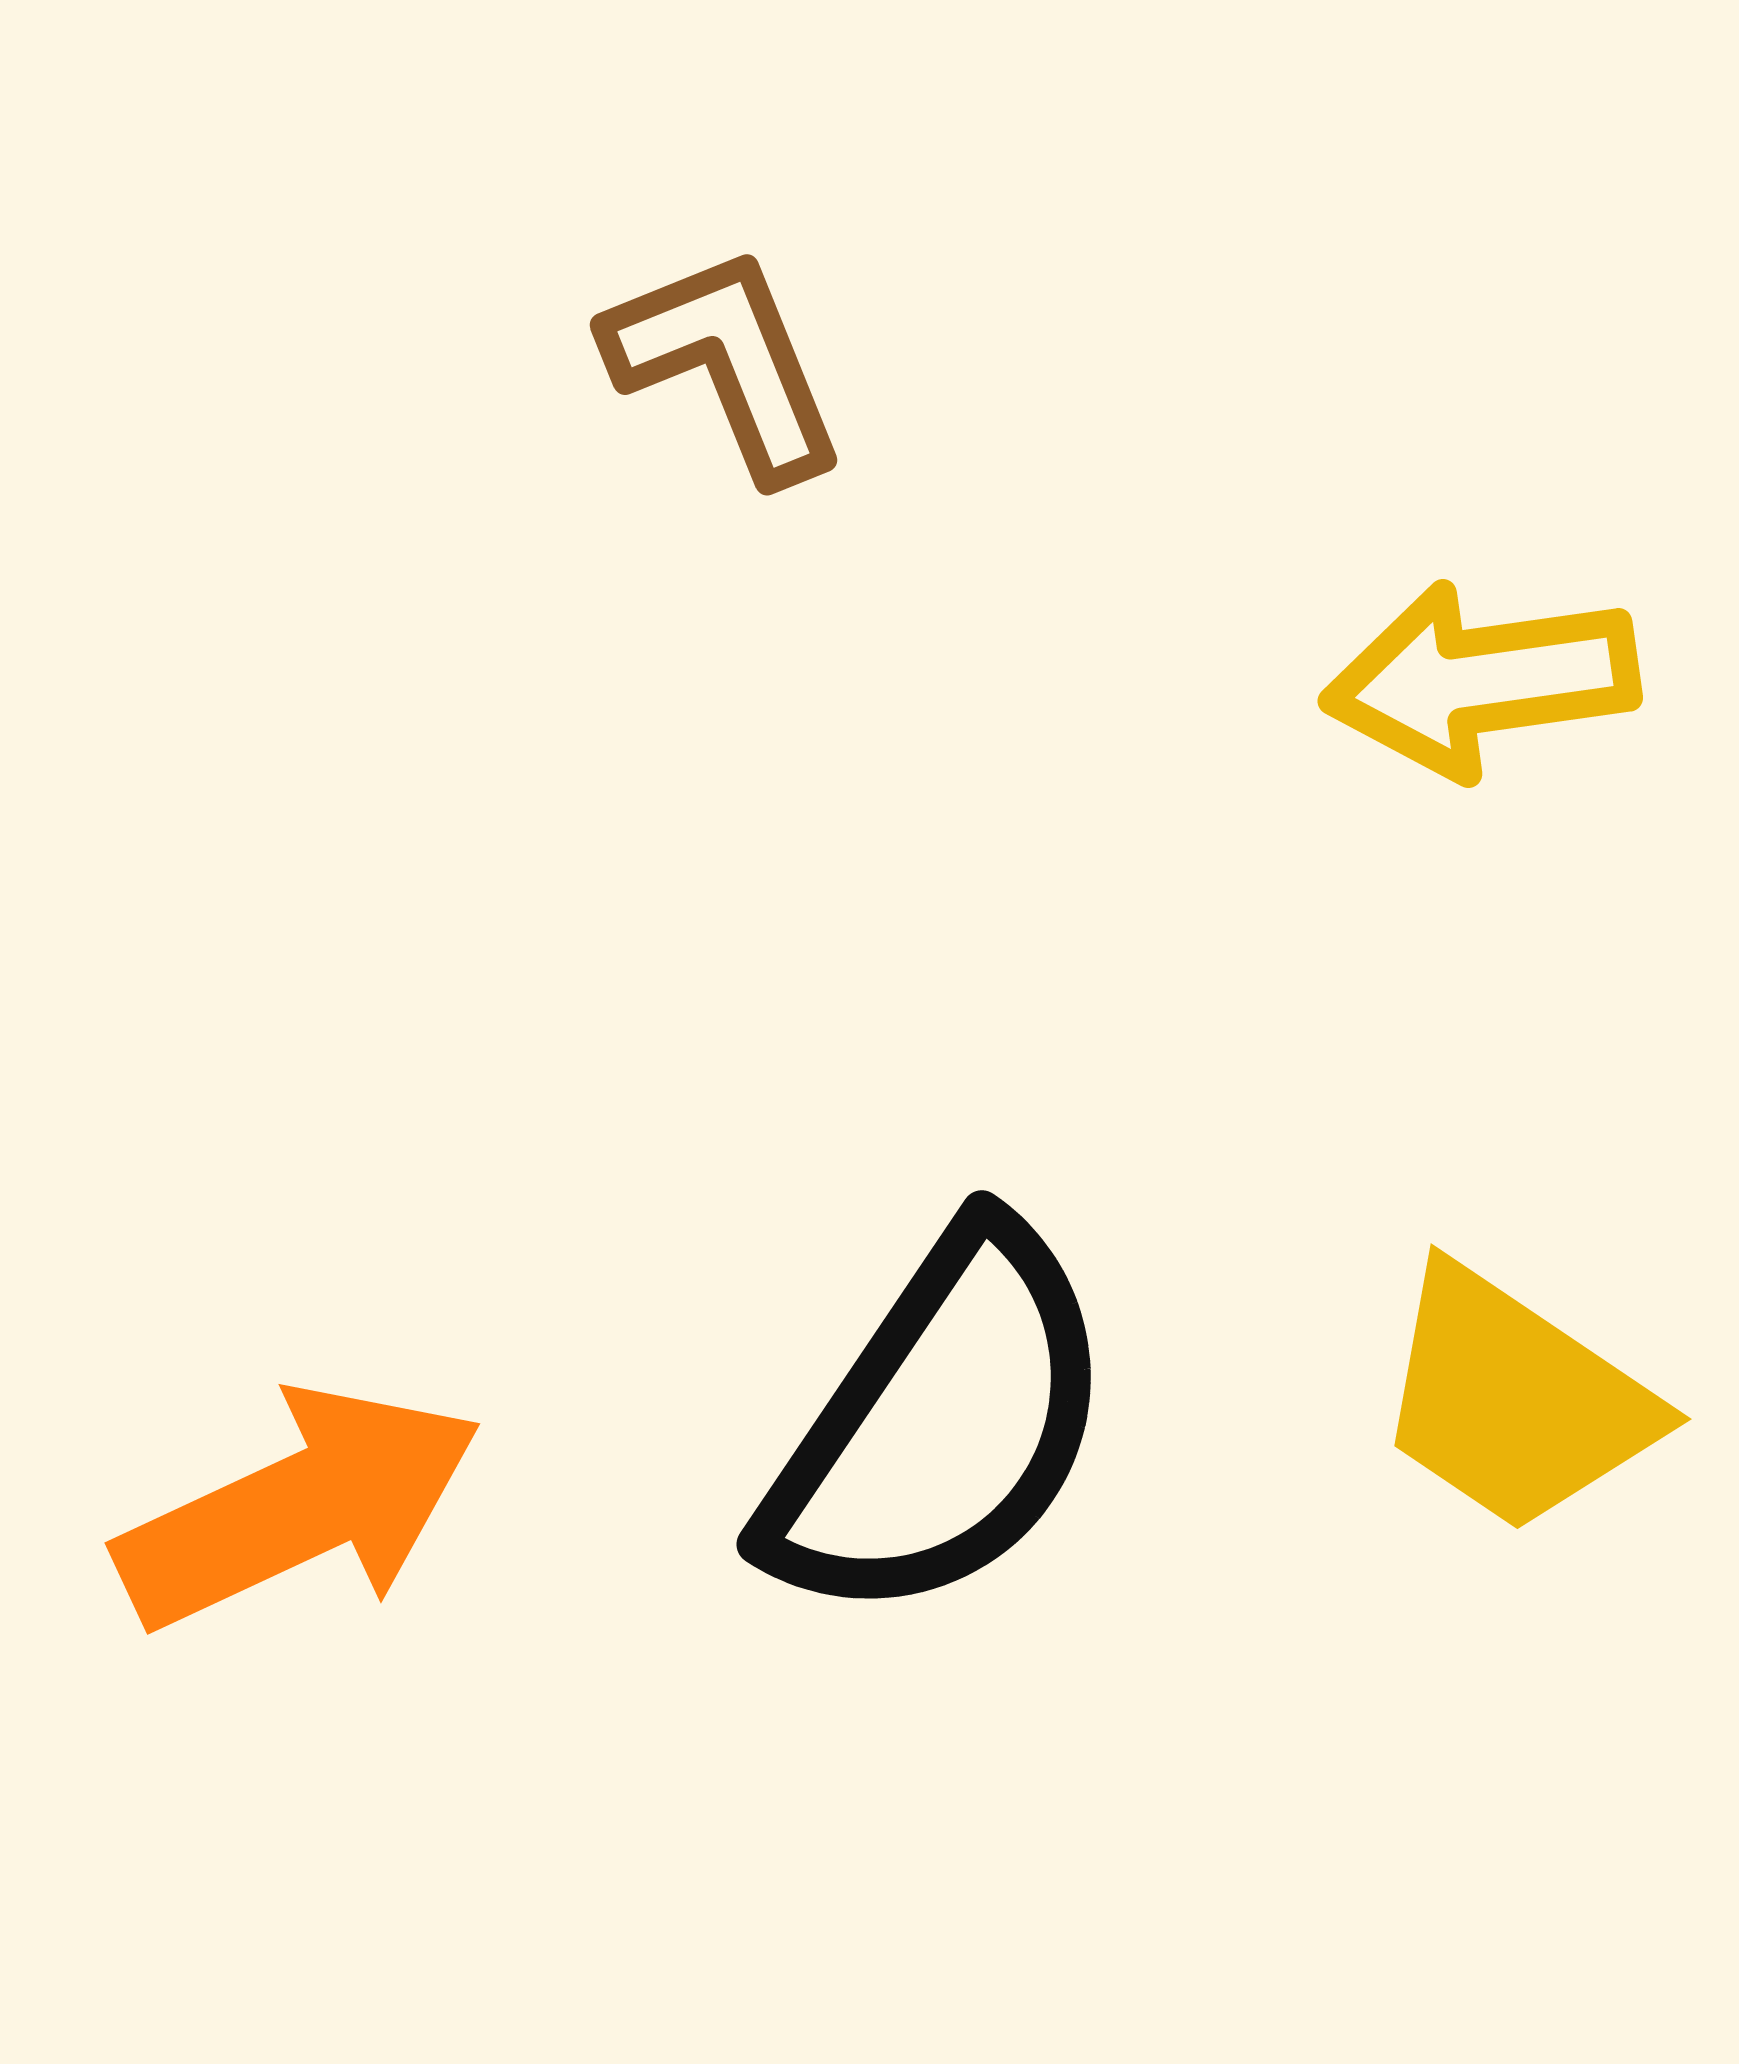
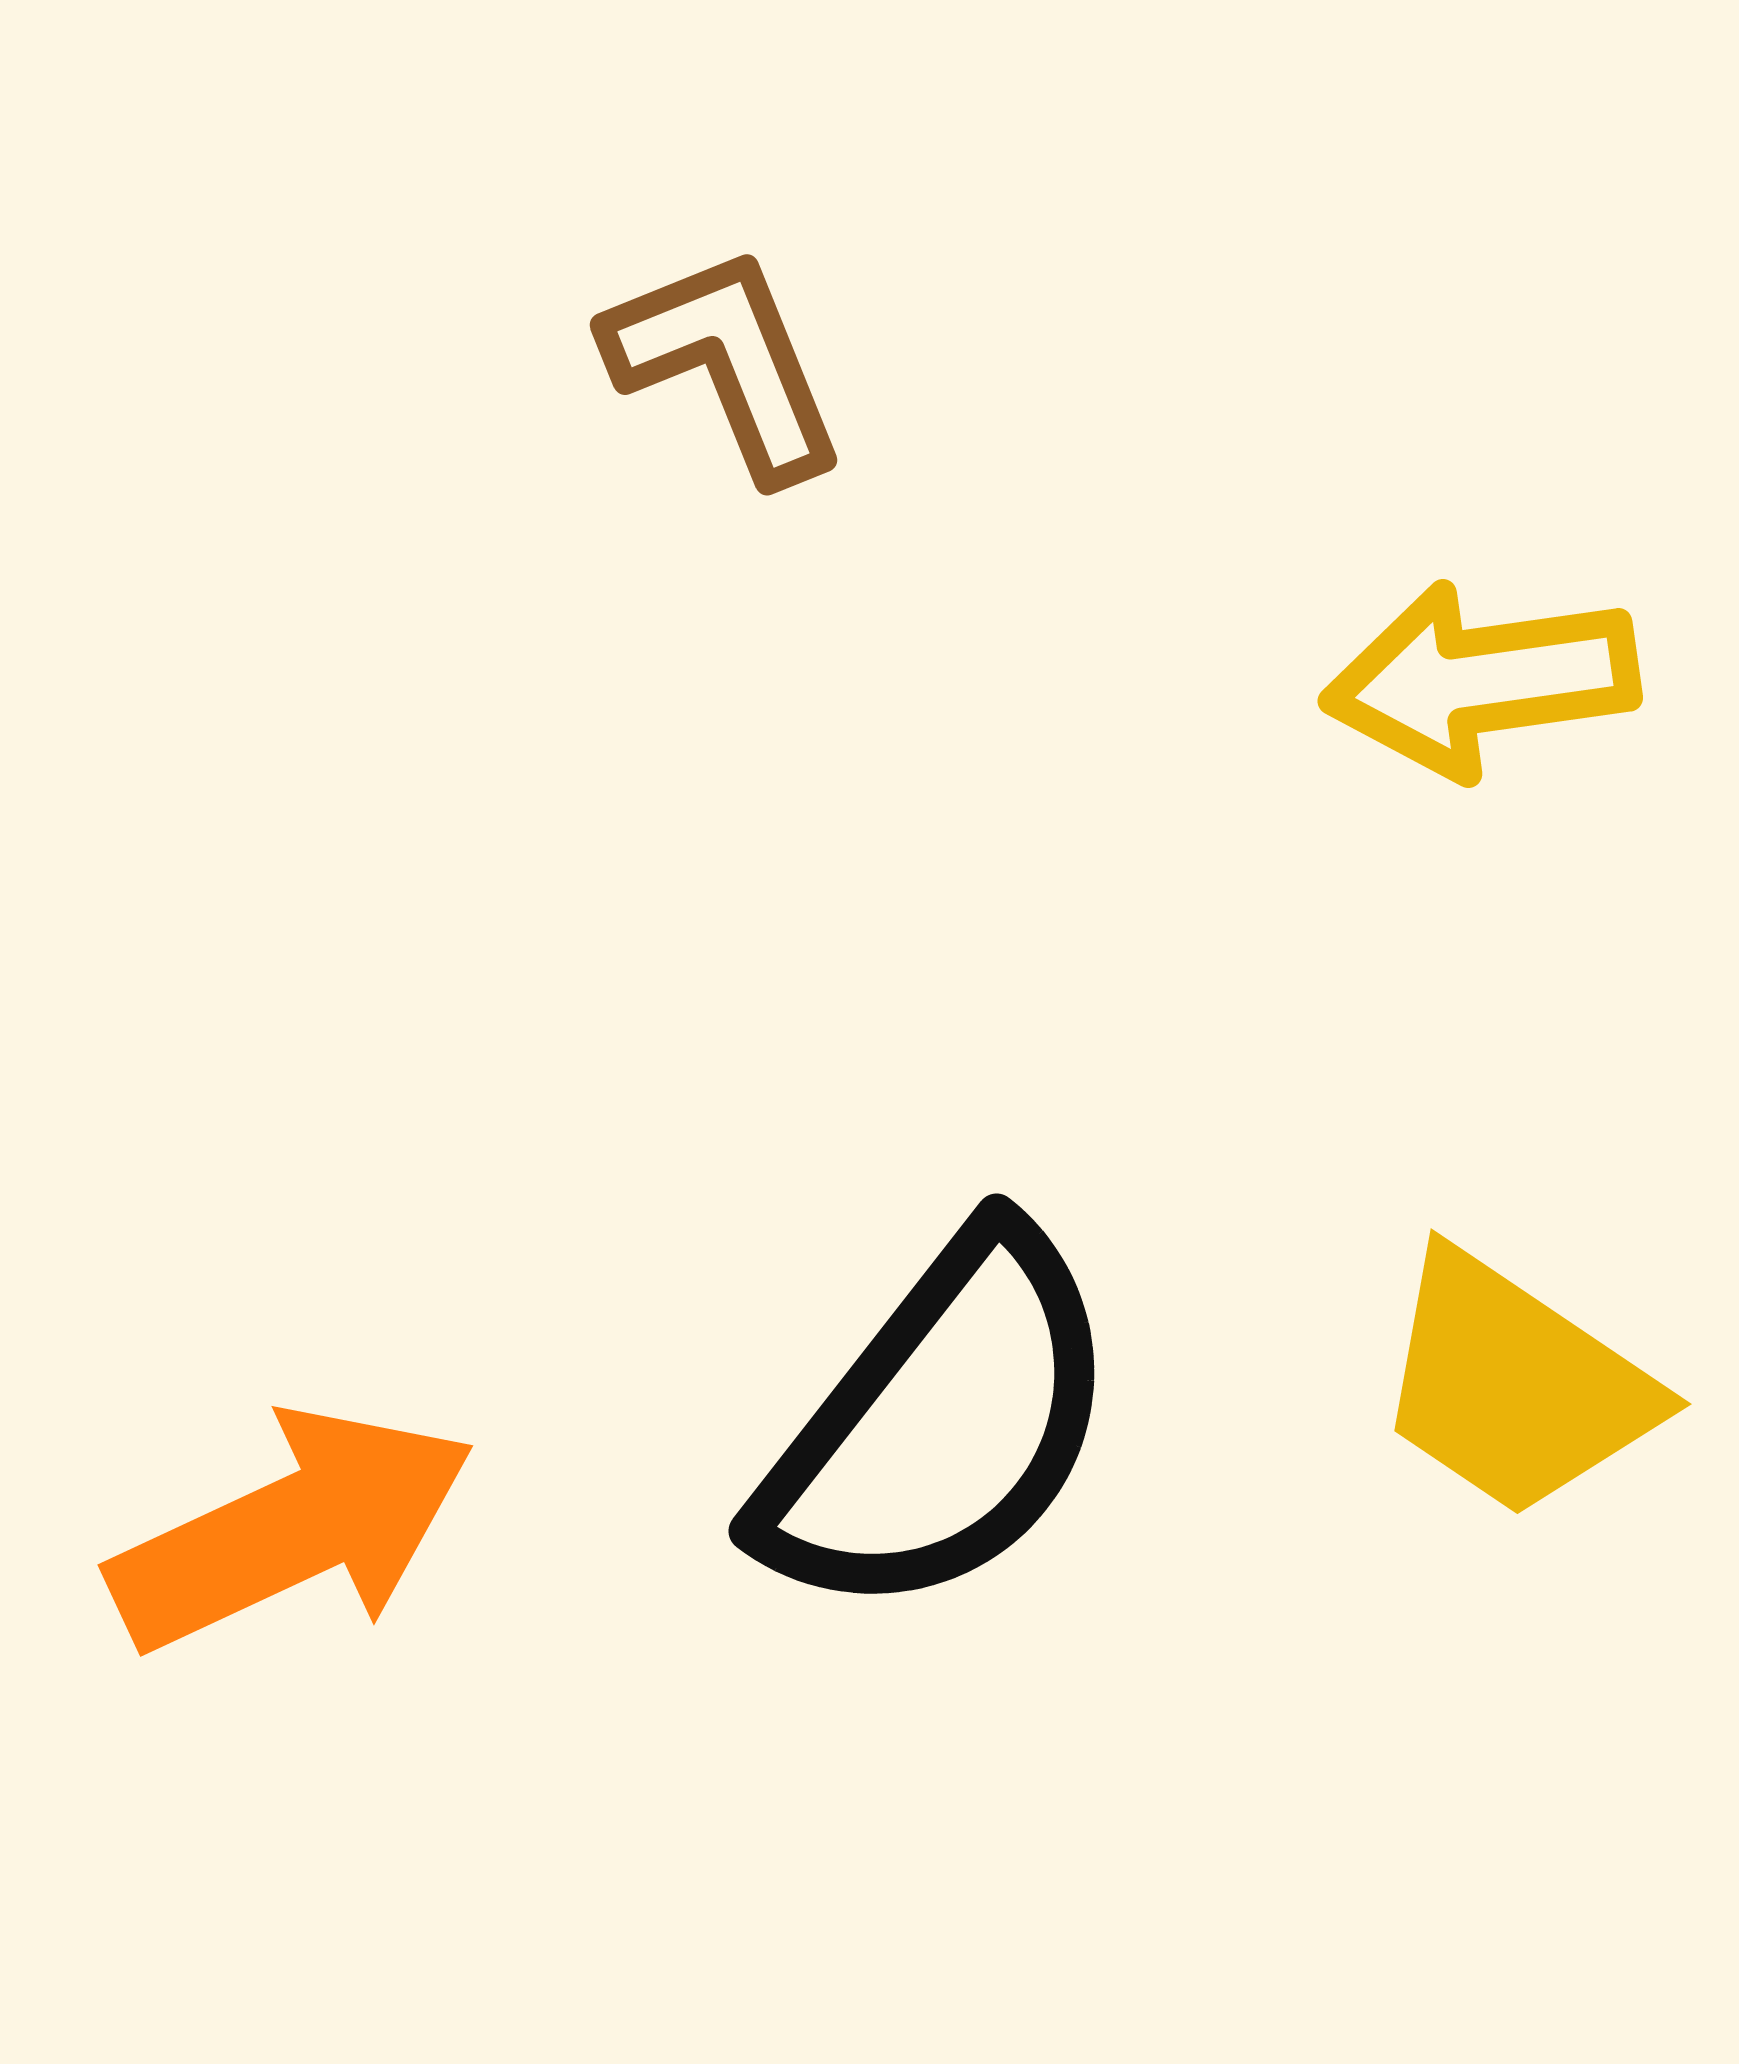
yellow trapezoid: moved 15 px up
black semicircle: rotated 4 degrees clockwise
orange arrow: moved 7 px left, 22 px down
